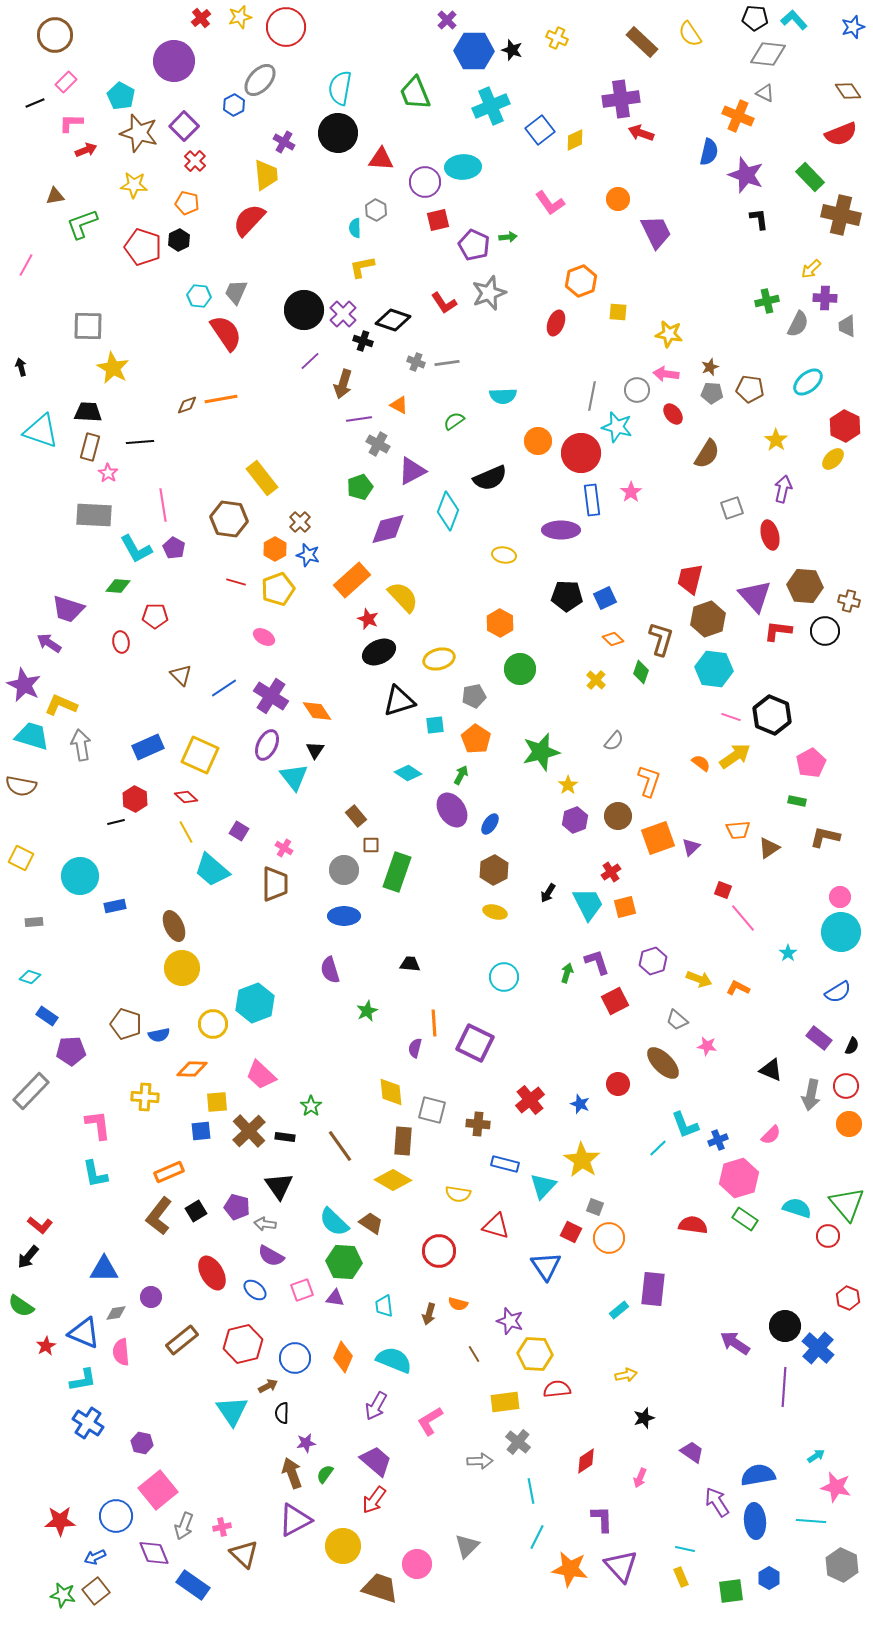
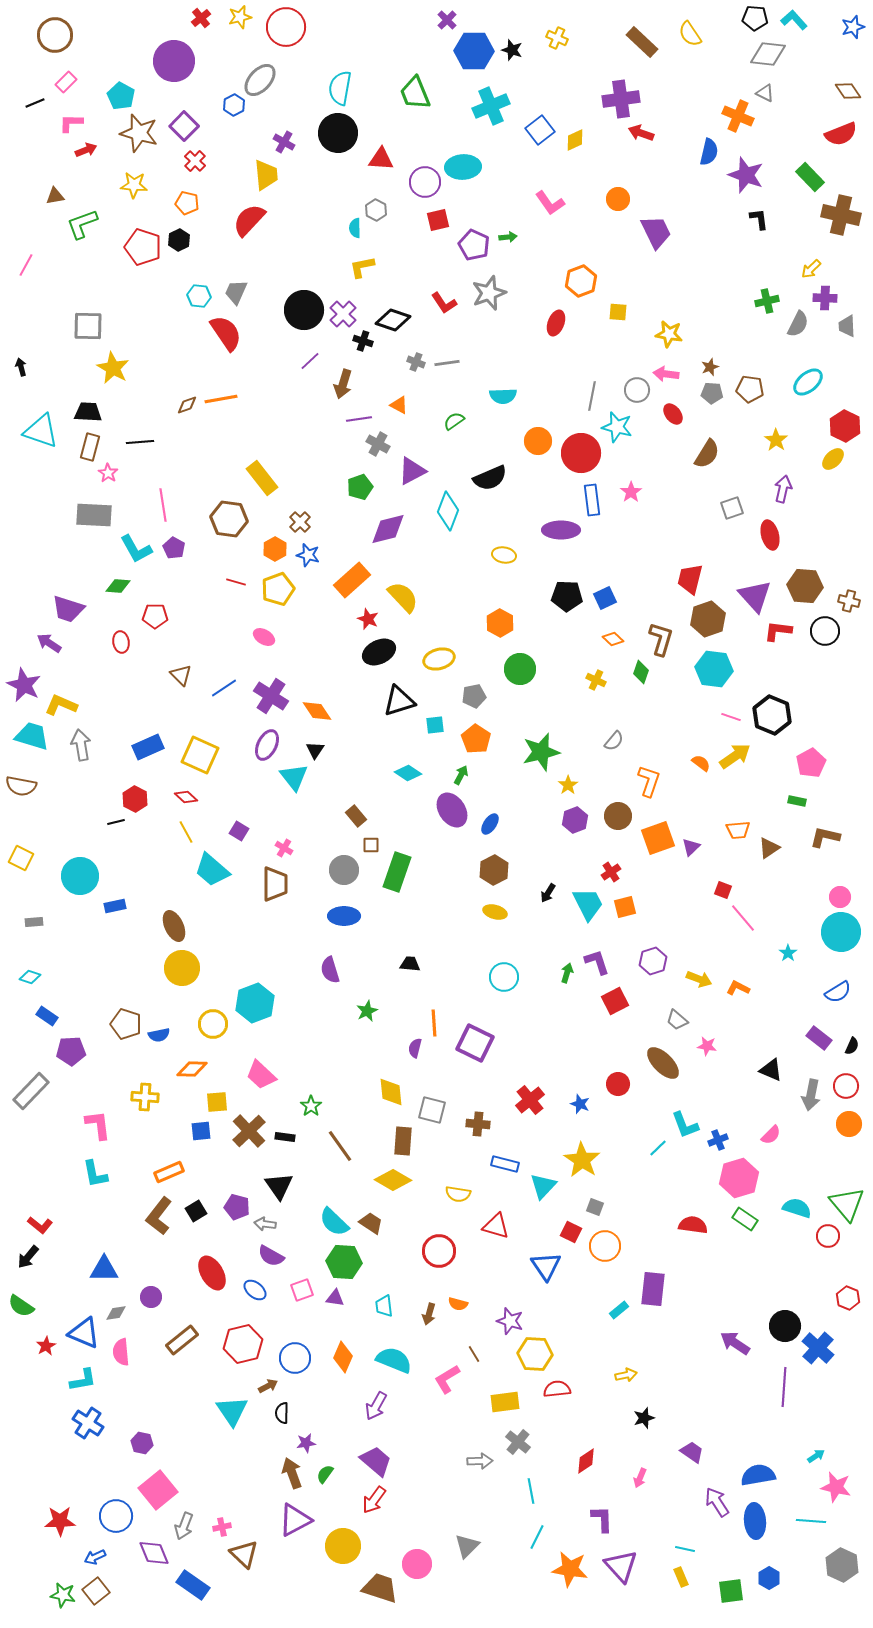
yellow cross at (596, 680): rotated 18 degrees counterclockwise
orange circle at (609, 1238): moved 4 px left, 8 px down
pink L-shape at (430, 1421): moved 17 px right, 42 px up
